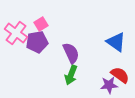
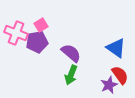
pink square: moved 1 px down
pink cross: rotated 15 degrees counterclockwise
blue triangle: moved 6 px down
purple semicircle: rotated 25 degrees counterclockwise
red semicircle: rotated 18 degrees clockwise
purple star: rotated 18 degrees counterclockwise
